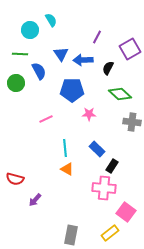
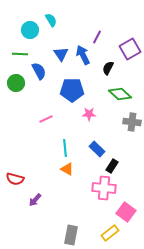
blue arrow: moved 5 px up; rotated 66 degrees clockwise
